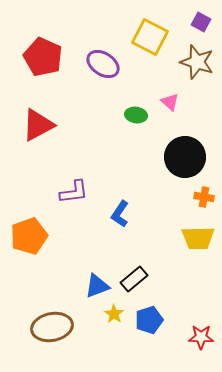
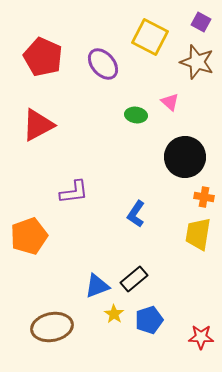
purple ellipse: rotated 16 degrees clockwise
blue L-shape: moved 16 px right
yellow trapezoid: moved 4 px up; rotated 100 degrees clockwise
